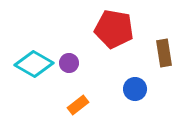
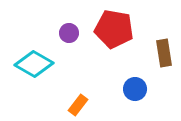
purple circle: moved 30 px up
orange rectangle: rotated 15 degrees counterclockwise
